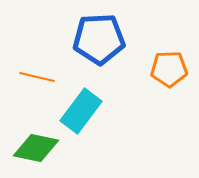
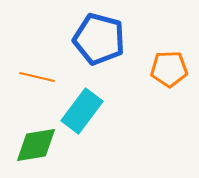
blue pentagon: rotated 18 degrees clockwise
cyan rectangle: moved 1 px right
green diamond: moved 3 px up; rotated 21 degrees counterclockwise
